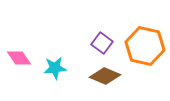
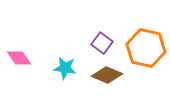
orange hexagon: moved 1 px right, 2 px down
cyan star: moved 10 px right; rotated 15 degrees clockwise
brown diamond: moved 2 px right, 1 px up
